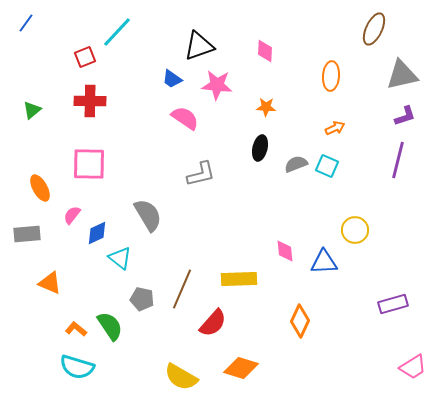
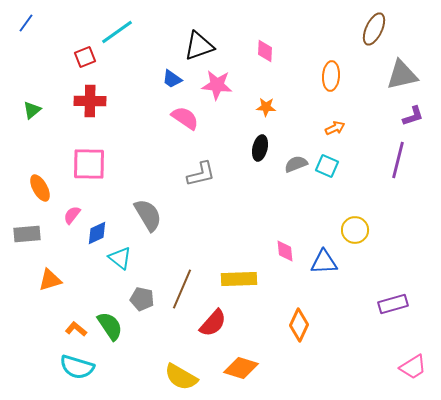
cyan line at (117, 32): rotated 12 degrees clockwise
purple L-shape at (405, 116): moved 8 px right
orange triangle at (50, 283): moved 3 px up; rotated 40 degrees counterclockwise
orange diamond at (300, 321): moved 1 px left, 4 px down
